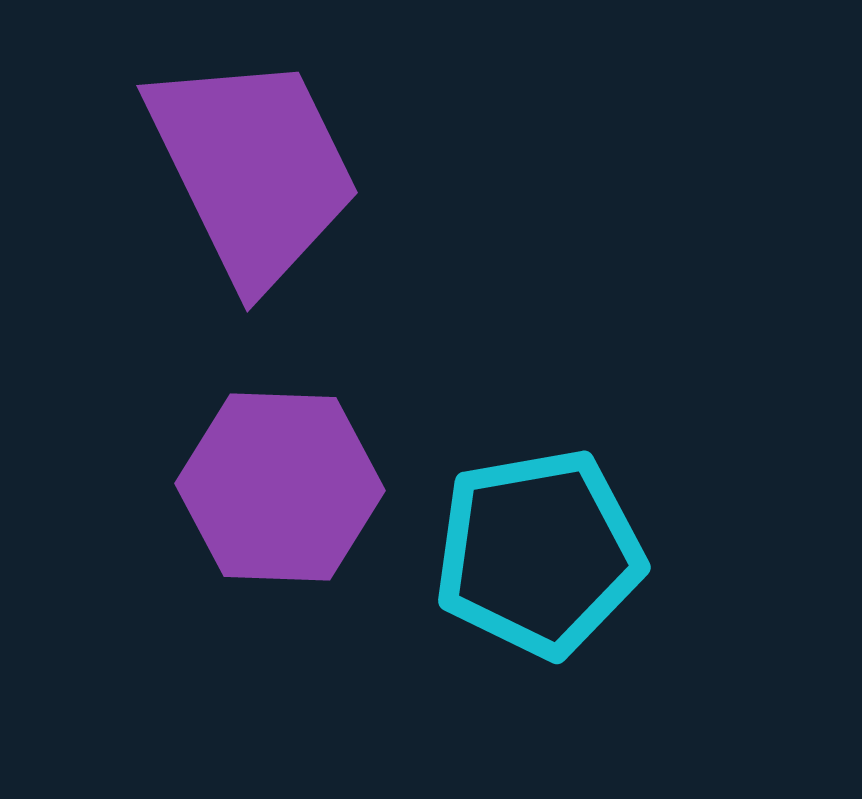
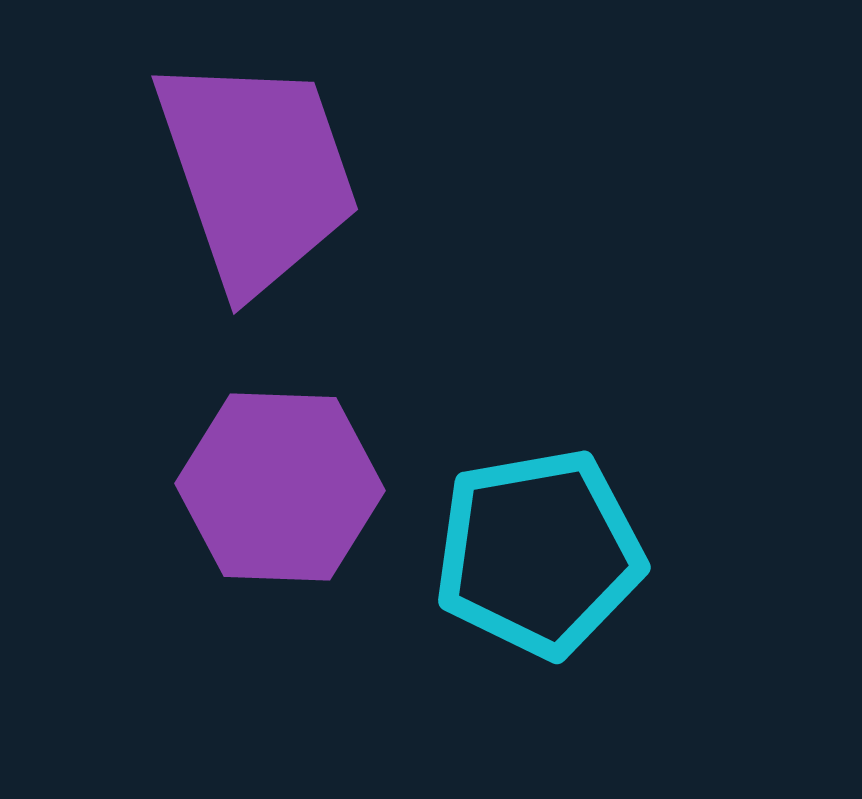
purple trapezoid: moved 4 px right, 4 px down; rotated 7 degrees clockwise
